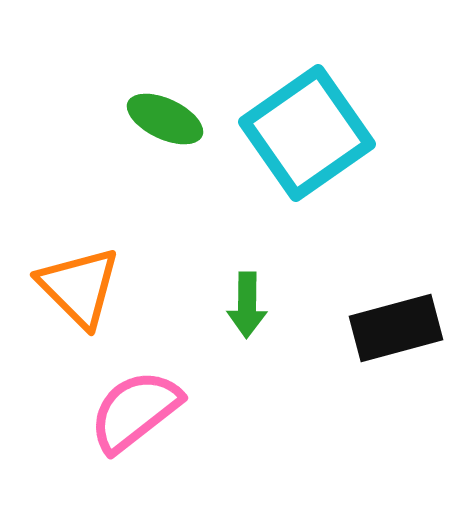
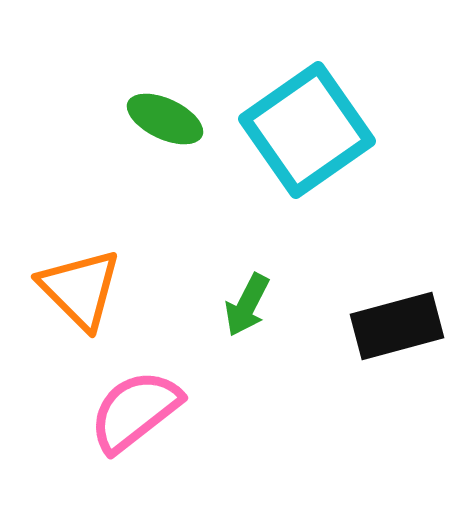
cyan square: moved 3 px up
orange triangle: moved 1 px right, 2 px down
green arrow: rotated 26 degrees clockwise
black rectangle: moved 1 px right, 2 px up
